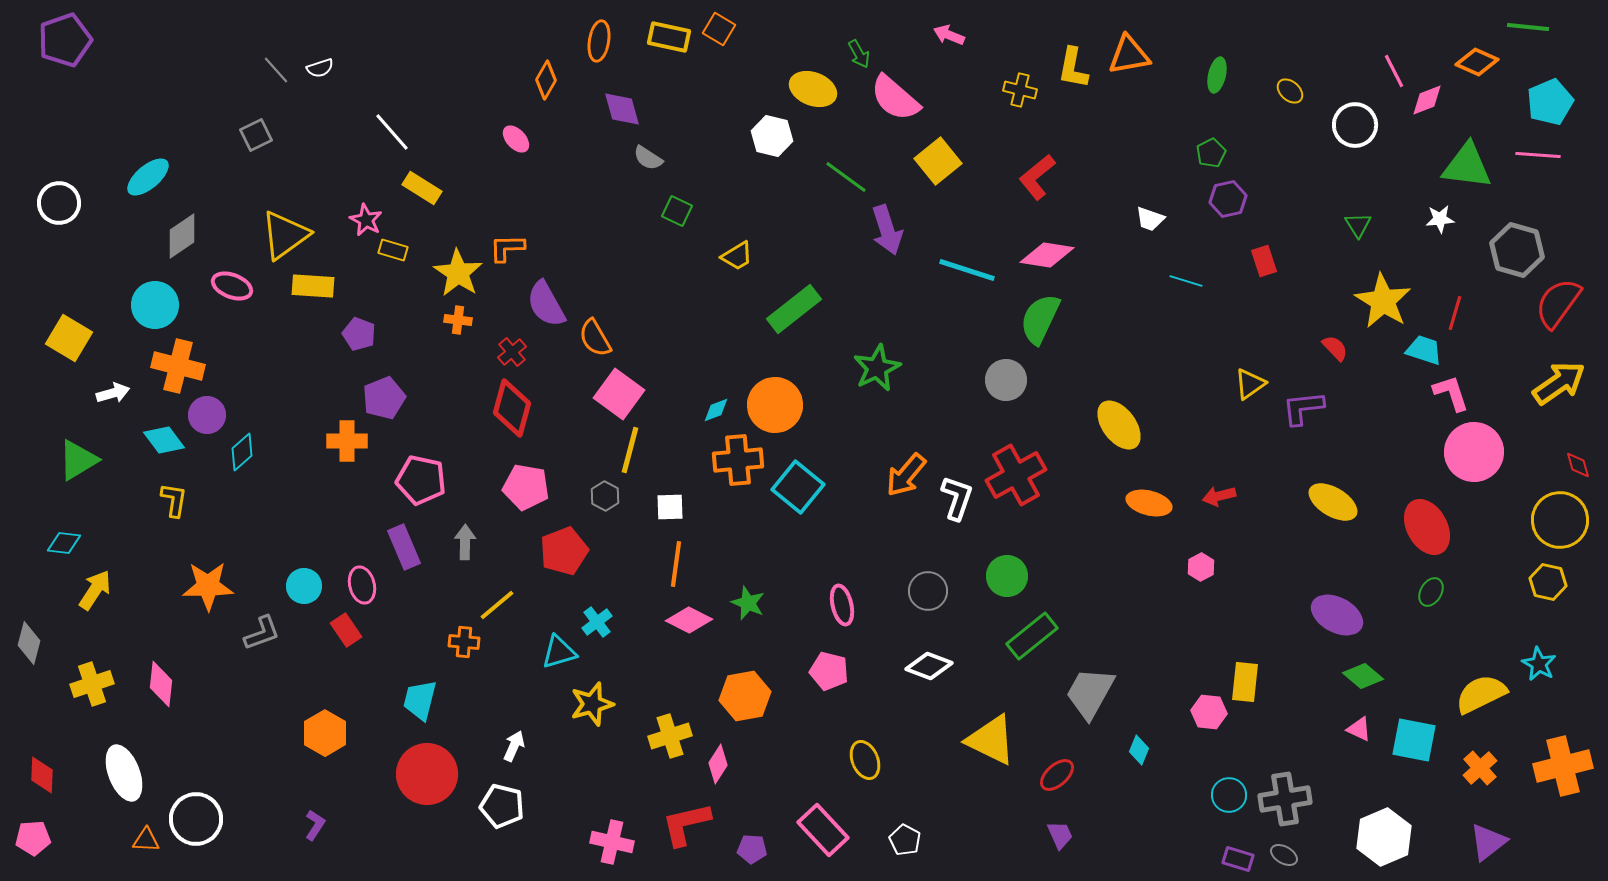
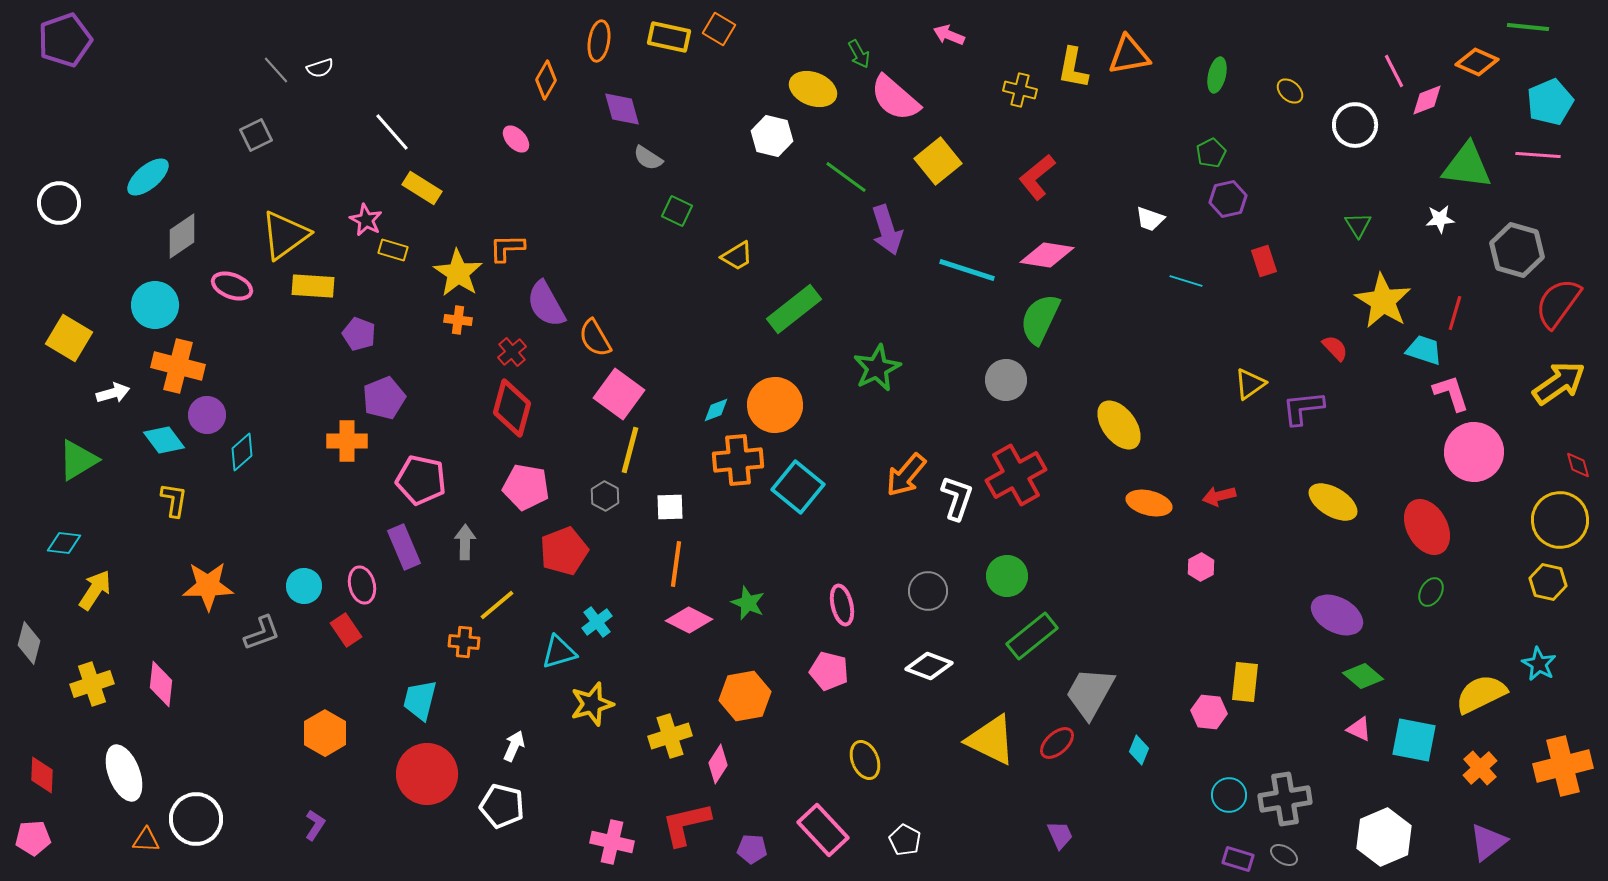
red ellipse at (1057, 775): moved 32 px up
